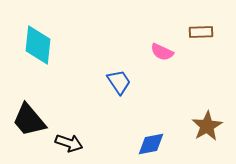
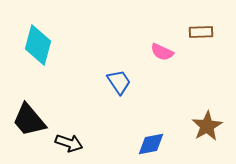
cyan diamond: rotated 9 degrees clockwise
